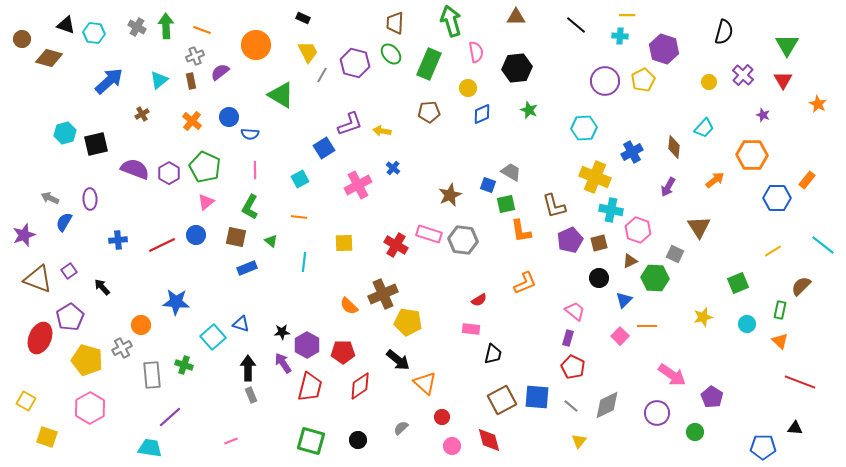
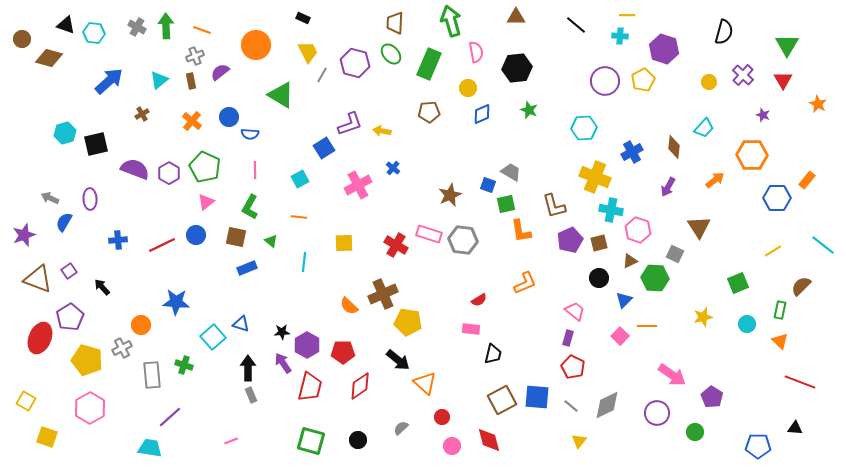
blue pentagon at (763, 447): moved 5 px left, 1 px up
